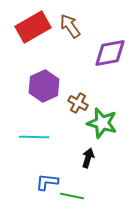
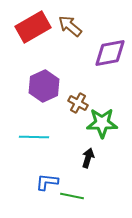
brown arrow: rotated 15 degrees counterclockwise
green star: rotated 16 degrees counterclockwise
